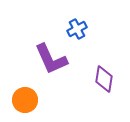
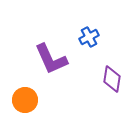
blue cross: moved 12 px right, 8 px down
purple diamond: moved 8 px right
